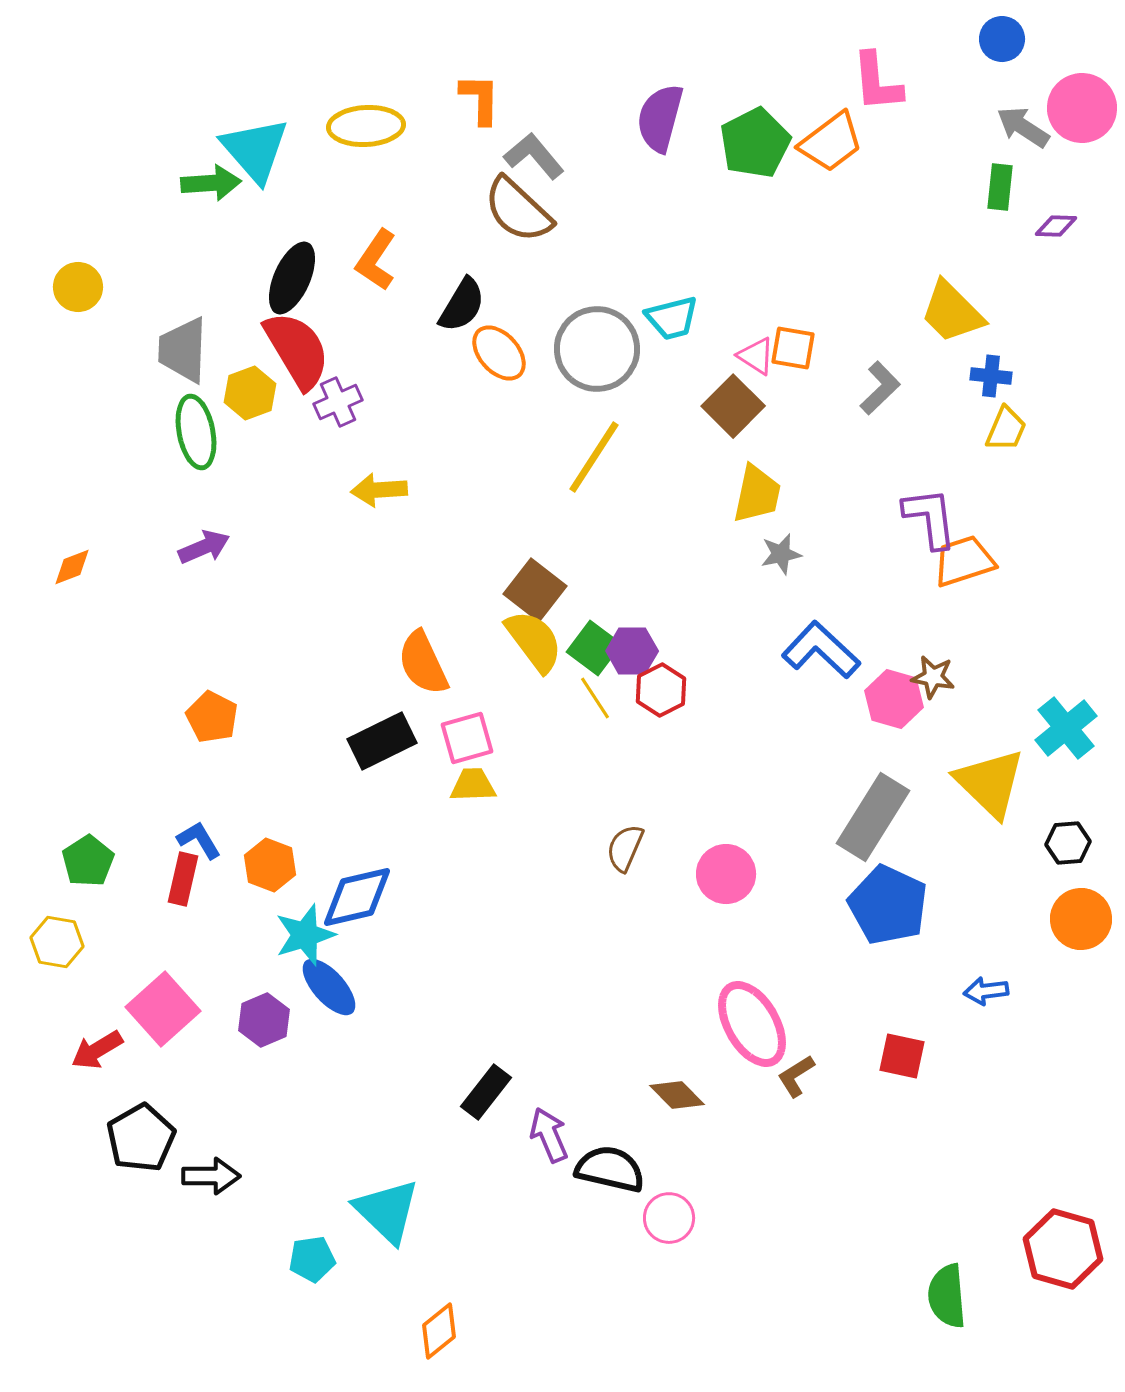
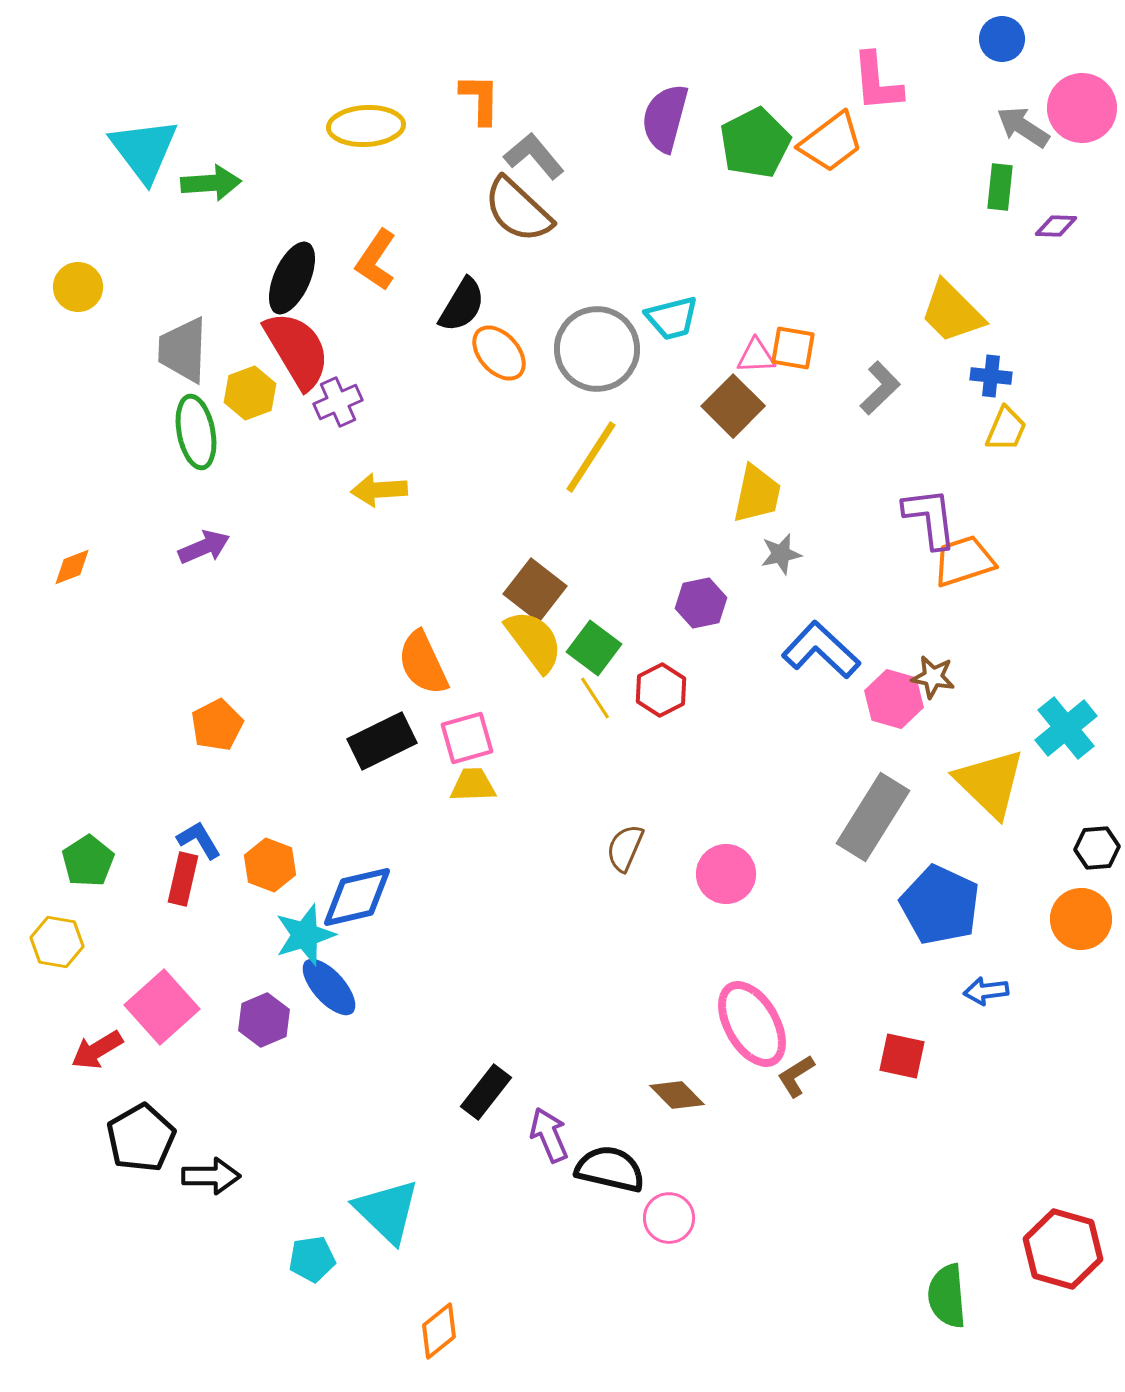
purple semicircle at (660, 118): moved 5 px right
cyan triangle at (255, 150): moved 111 px left; rotated 4 degrees clockwise
pink triangle at (756, 356): rotated 36 degrees counterclockwise
yellow line at (594, 457): moved 3 px left
purple hexagon at (632, 651): moved 69 px right, 48 px up; rotated 12 degrees counterclockwise
orange pentagon at (212, 717): moved 5 px right, 8 px down; rotated 18 degrees clockwise
black hexagon at (1068, 843): moved 29 px right, 5 px down
blue pentagon at (888, 905): moved 52 px right
pink square at (163, 1009): moved 1 px left, 2 px up
